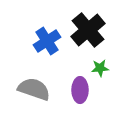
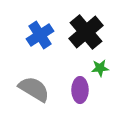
black cross: moved 2 px left, 2 px down
blue cross: moved 7 px left, 6 px up
gray semicircle: rotated 12 degrees clockwise
